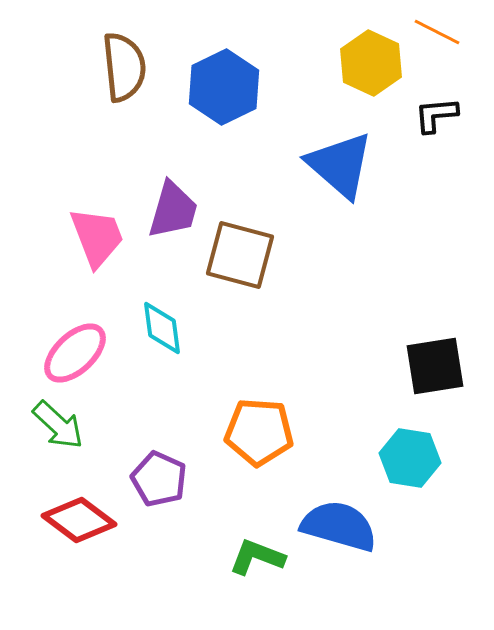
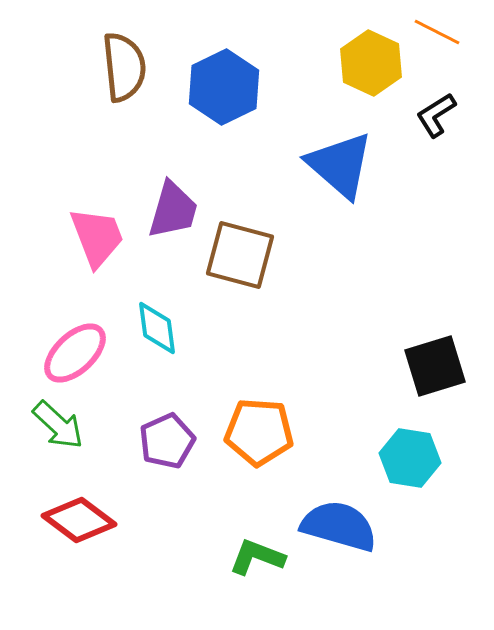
black L-shape: rotated 27 degrees counterclockwise
cyan diamond: moved 5 px left
black square: rotated 8 degrees counterclockwise
purple pentagon: moved 8 px right, 38 px up; rotated 24 degrees clockwise
